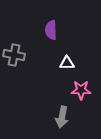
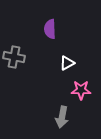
purple semicircle: moved 1 px left, 1 px up
gray cross: moved 2 px down
white triangle: rotated 28 degrees counterclockwise
